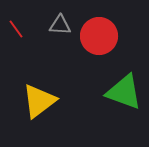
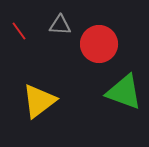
red line: moved 3 px right, 2 px down
red circle: moved 8 px down
